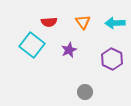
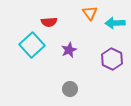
orange triangle: moved 7 px right, 9 px up
cyan square: rotated 10 degrees clockwise
gray circle: moved 15 px left, 3 px up
